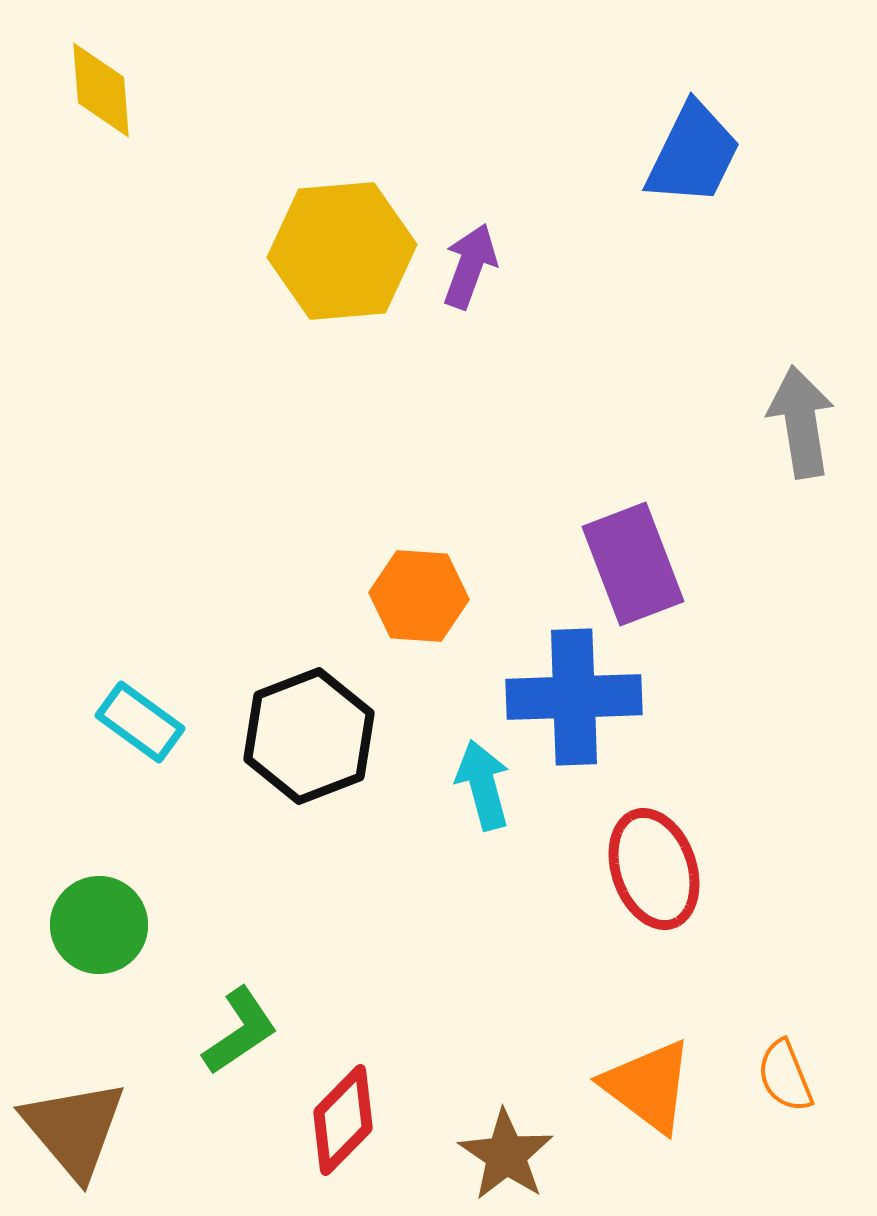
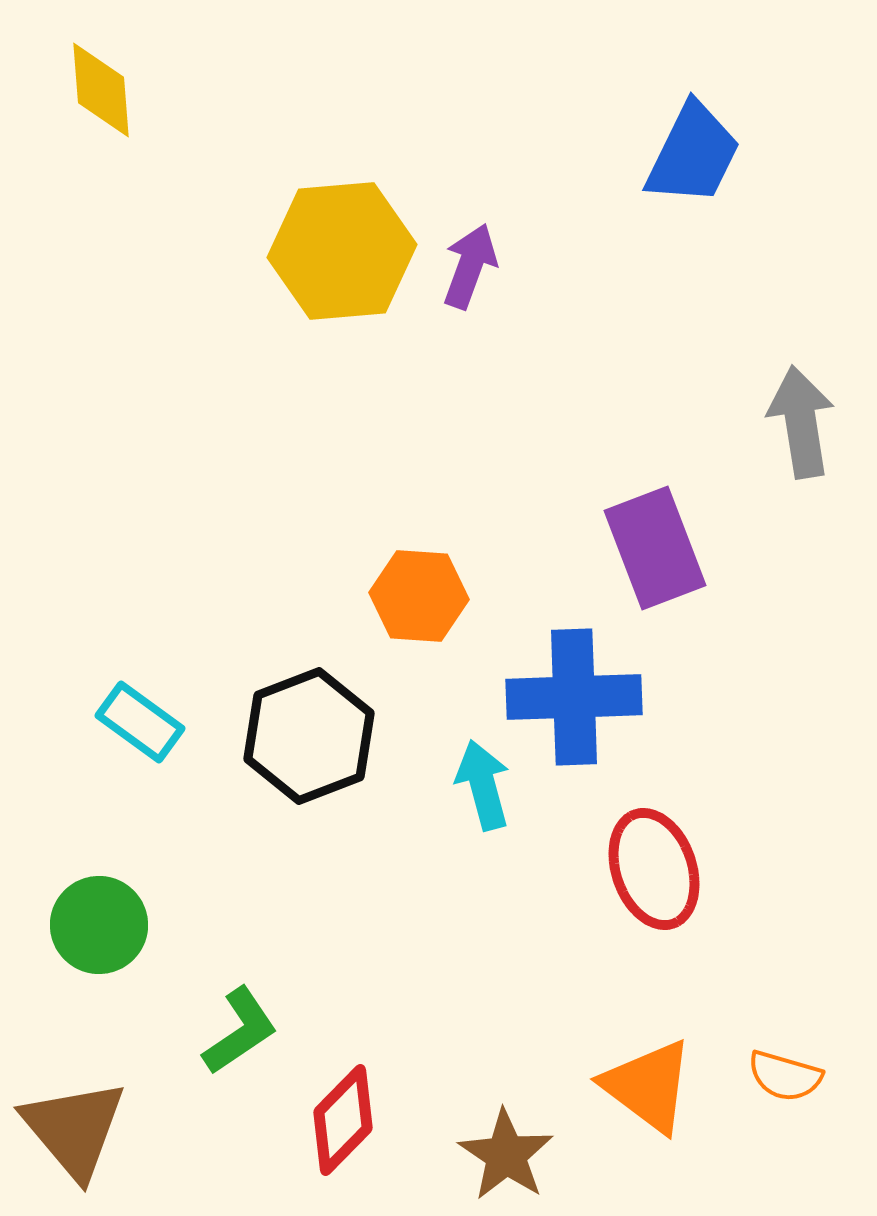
purple rectangle: moved 22 px right, 16 px up
orange semicircle: rotated 52 degrees counterclockwise
